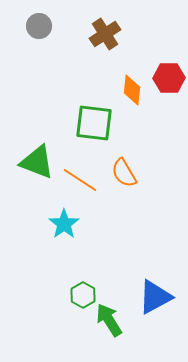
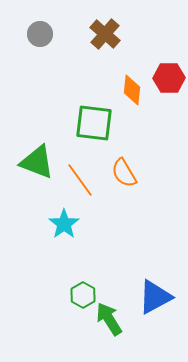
gray circle: moved 1 px right, 8 px down
brown cross: rotated 16 degrees counterclockwise
orange line: rotated 21 degrees clockwise
green arrow: moved 1 px up
